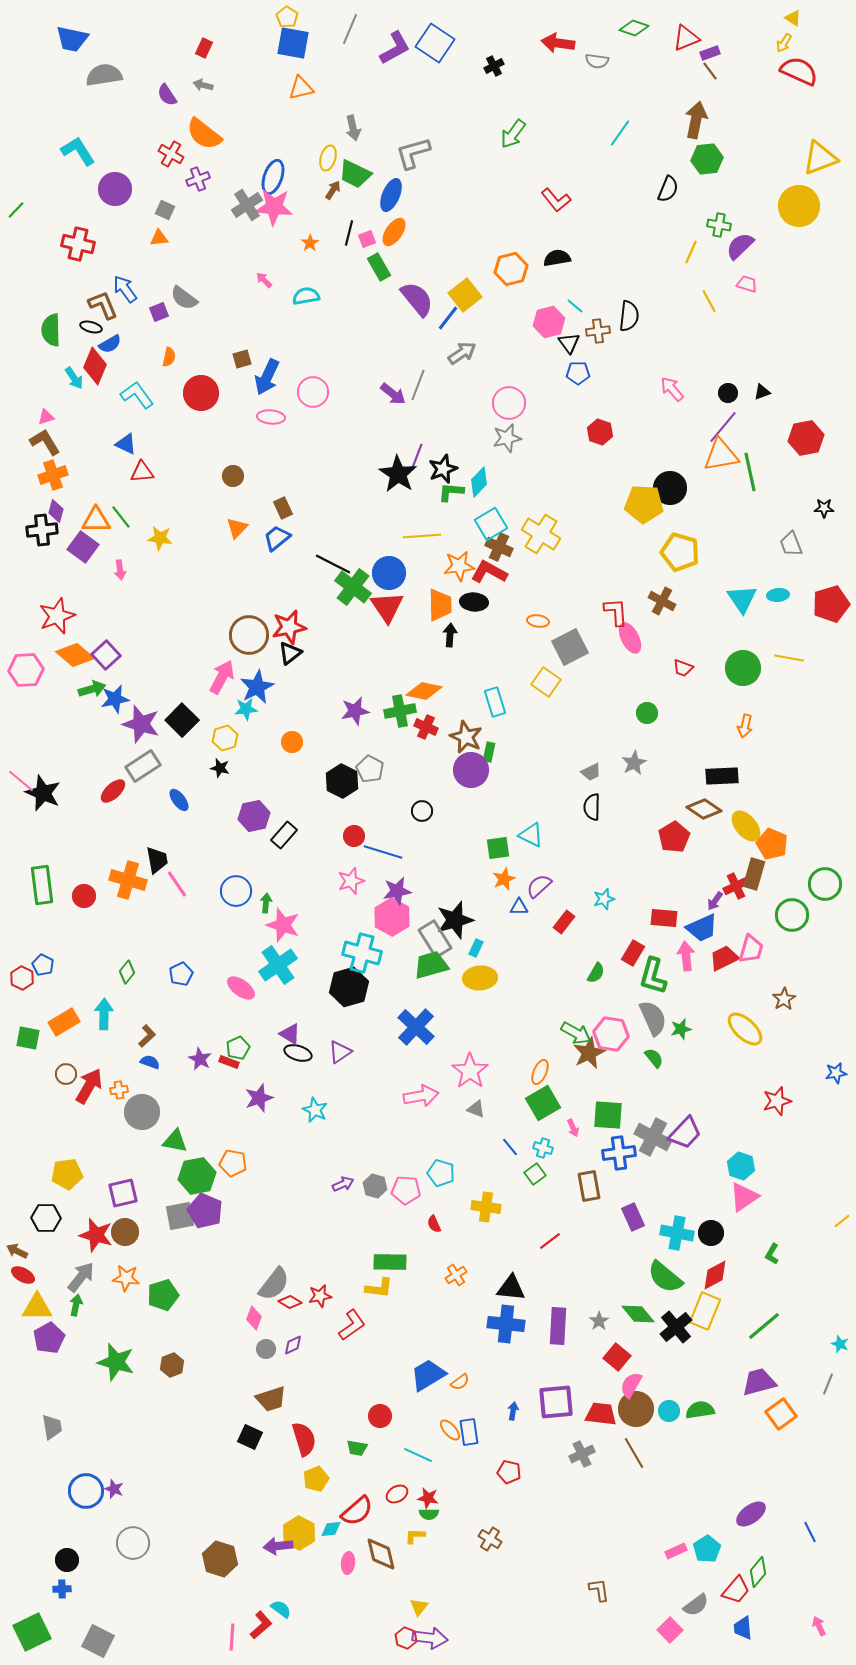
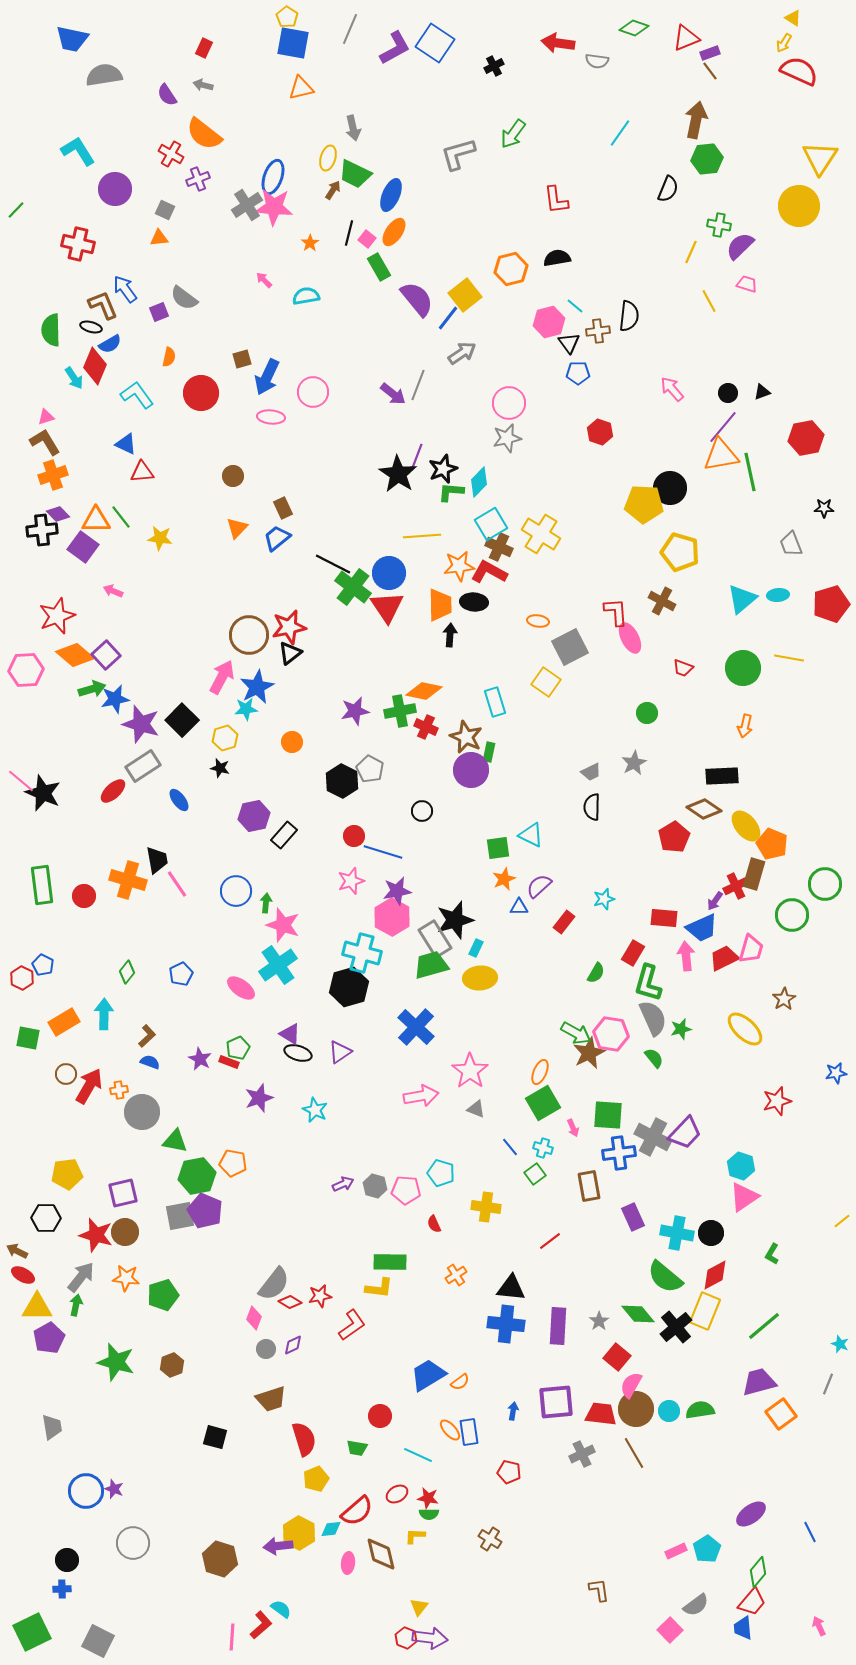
gray L-shape at (413, 153): moved 45 px right, 1 px down
yellow triangle at (820, 158): rotated 36 degrees counterclockwise
red L-shape at (556, 200): rotated 32 degrees clockwise
pink square at (367, 239): rotated 30 degrees counterclockwise
purple diamond at (56, 511): moved 2 px right, 3 px down; rotated 60 degrees counterclockwise
pink arrow at (120, 570): moved 7 px left, 21 px down; rotated 120 degrees clockwise
cyan triangle at (742, 599): rotated 24 degrees clockwise
green L-shape at (653, 976): moved 5 px left, 7 px down
black square at (250, 1437): moved 35 px left; rotated 10 degrees counterclockwise
red trapezoid at (736, 1590): moved 16 px right, 12 px down
